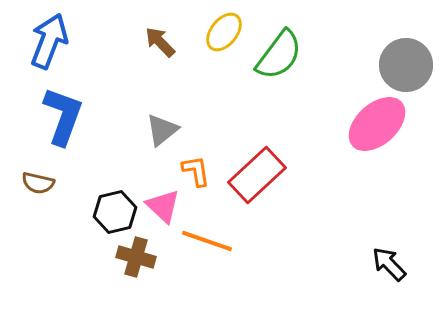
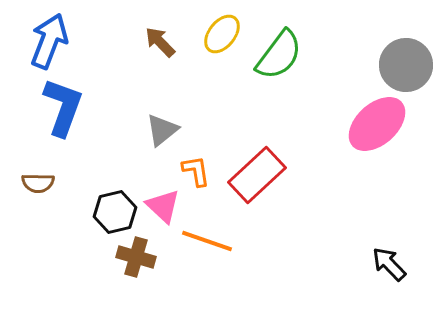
yellow ellipse: moved 2 px left, 2 px down
blue L-shape: moved 9 px up
brown semicircle: rotated 12 degrees counterclockwise
